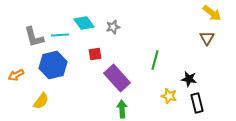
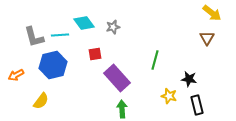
black rectangle: moved 2 px down
